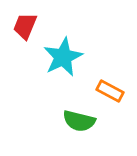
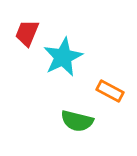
red trapezoid: moved 2 px right, 7 px down
green semicircle: moved 2 px left
